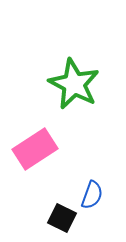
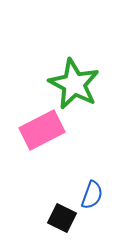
pink rectangle: moved 7 px right, 19 px up; rotated 6 degrees clockwise
